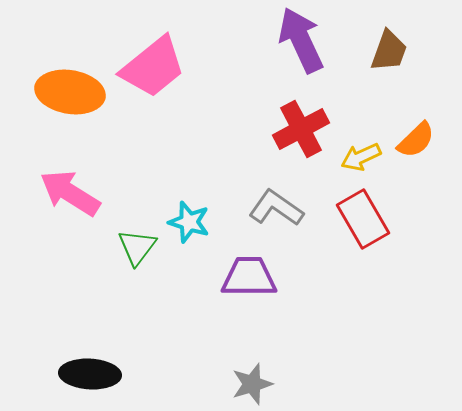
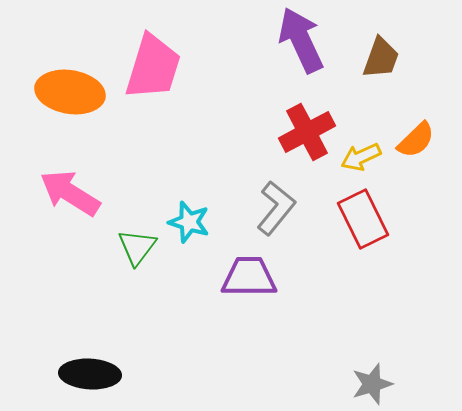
brown trapezoid: moved 8 px left, 7 px down
pink trapezoid: rotated 34 degrees counterclockwise
red cross: moved 6 px right, 3 px down
gray L-shape: rotated 94 degrees clockwise
red rectangle: rotated 4 degrees clockwise
gray star: moved 120 px right
